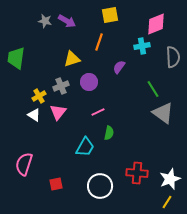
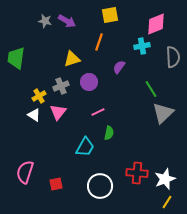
green line: moved 2 px left
gray triangle: rotated 40 degrees clockwise
pink semicircle: moved 1 px right, 8 px down
white star: moved 5 px left
